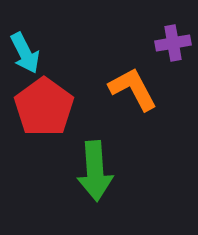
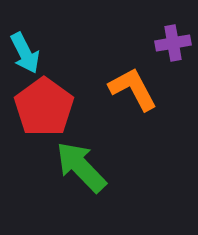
green arrow: moved 14 px left, 4 px up; rotated 140 degrees clockwise
